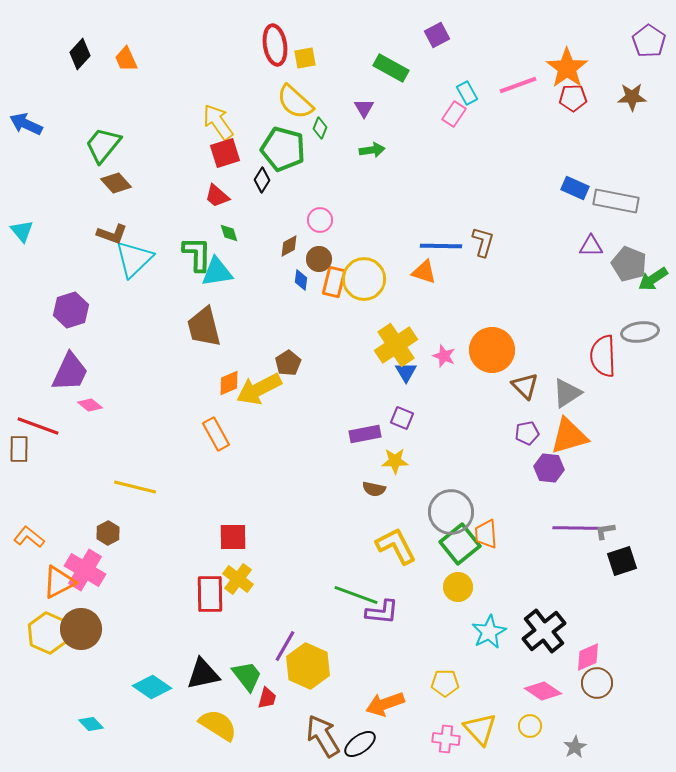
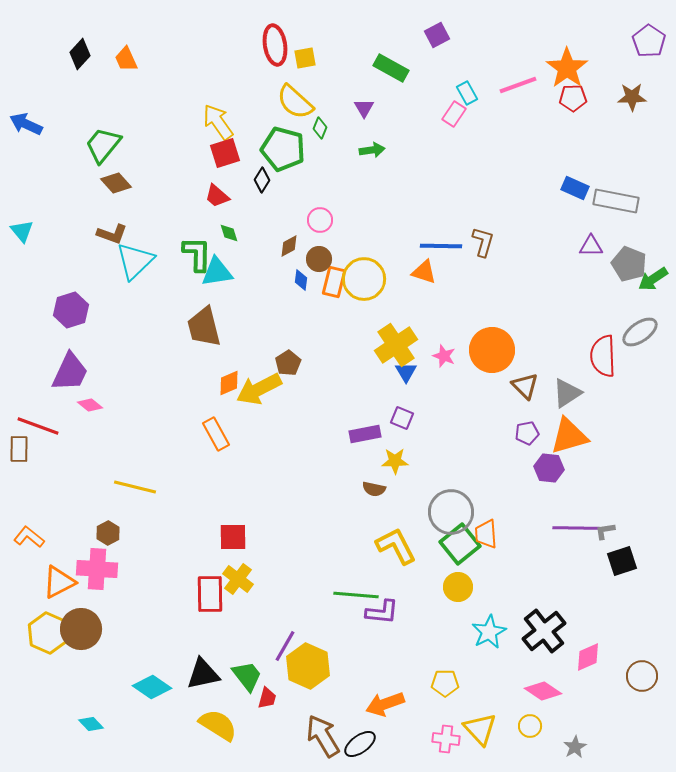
cyan triangle at (134, 259): moved 1 px right, 2 px down
gray ellipse at (640, 332): rotated 27 degrees counterclockwise
pink cross at (85, 570): moved 12 px right, 1 px up; rotated 27 degrees counterclockwise
green line at (356, 595): rotated 15 degrees counterclockwise
brown circle at (597, 683): moved 45 px right, 7 px up
